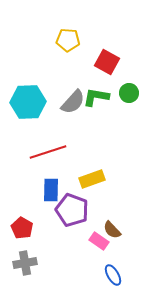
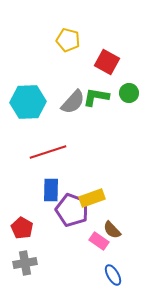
yellow pentagon: rotated 10 degrees clockwise
yellow rectangle: moved 19 px down
